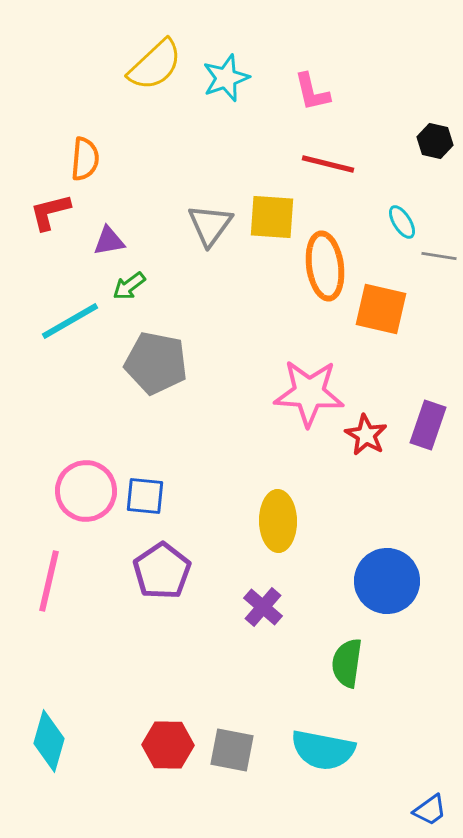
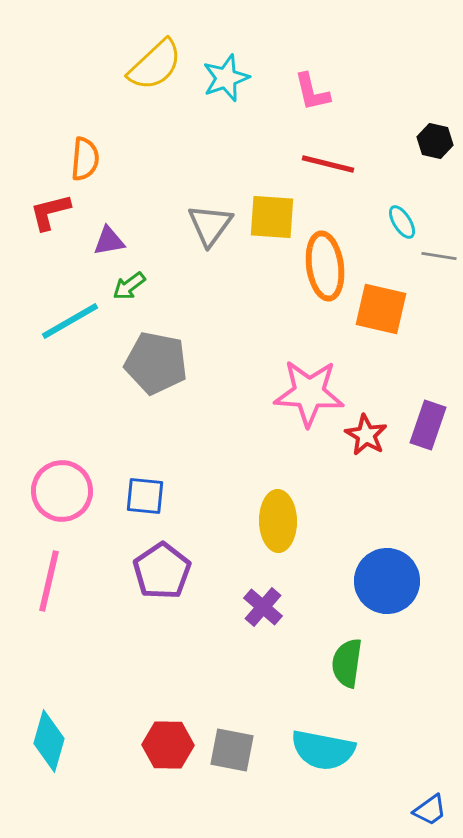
pink circle: moved 24 px left
